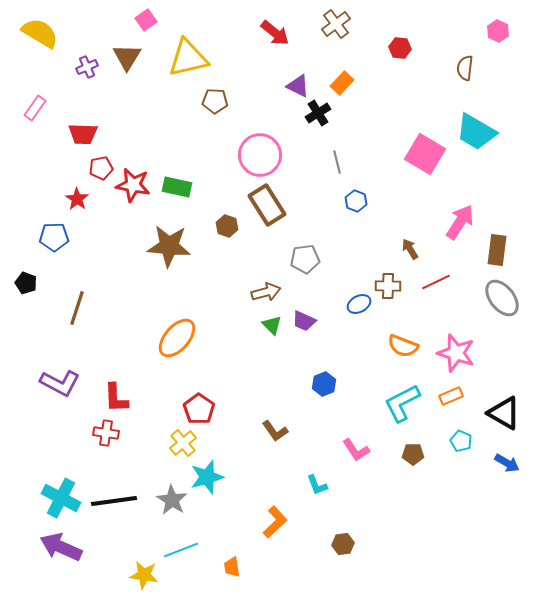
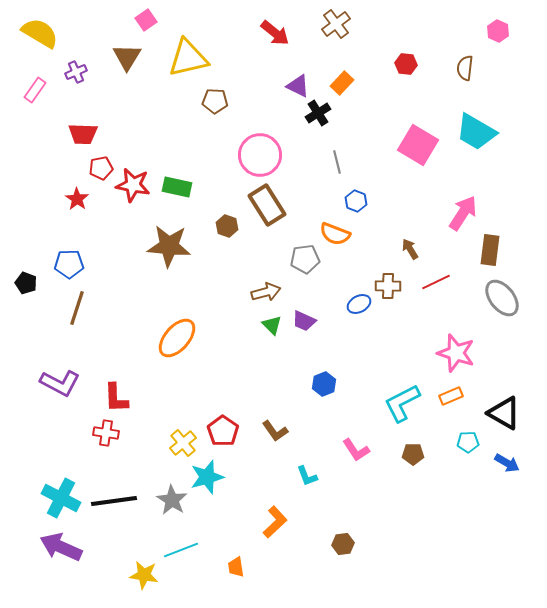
red hexagon at (400, 48): moved 6 px right, 16 px down
purple cross at (87, 67): moved 11 px left, 5 px down
pink rectangle at (35, 108): moved 18 px up
pink square at (425, 154): moved 7 px left, 9 px up
pink arrow at (460, 222): moved 3 px right, 9 px up
blue pentagon at (54, 237): moved 15 px right, 27 px down
brown rectangle at (497, 250): moved 7 px left
orange semicircle at (403, 346): moved 68 px left, 112 px up
red pentagon at (199, 409): moved 24 px right, 22 px down
cyan pentagon at (461, 441): moved 7 px right, 1 px down; rotated 25 degrees counterclockwise
cyan L-shape at (317, 485): moved 10 px left, 9 px up
orange trapezoid at (232, 567): moved 4 px right
